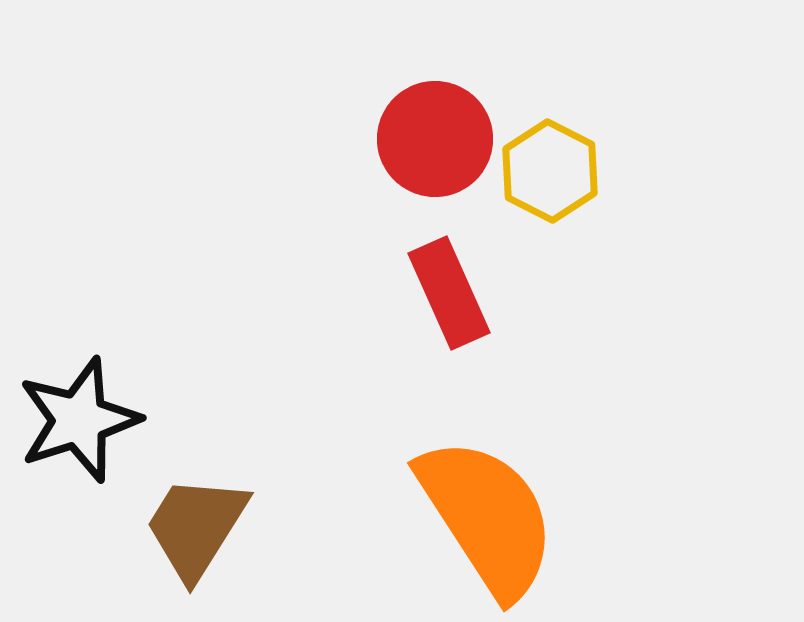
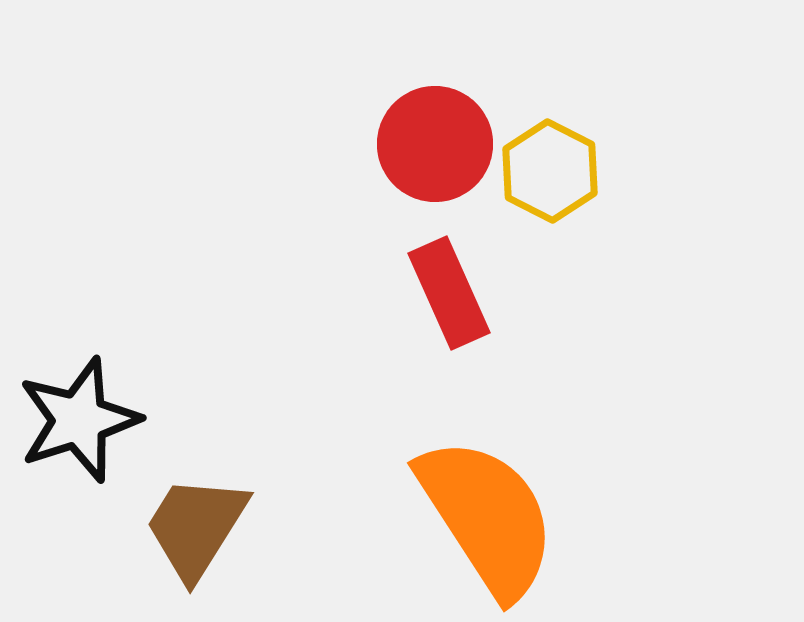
red circle: moved 5 px down
